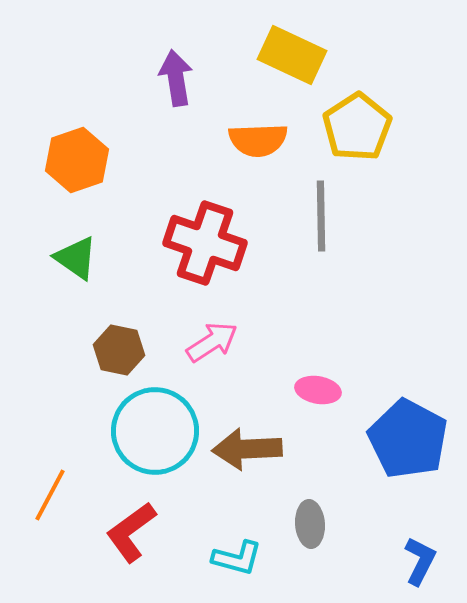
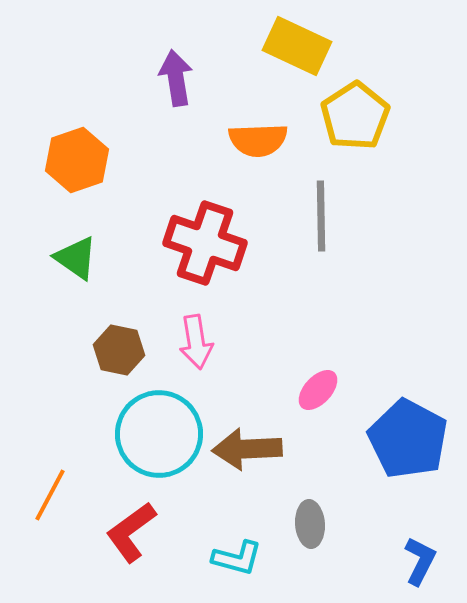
yellow rectangle: moved 5 px right, 9 px up
yellow pentagon: moved 2 px left, 11 px up
pink arrow: moved 16 px left; rotated 114 degrees clockwise
pink ellipse: rotated 57 degrees counterclockwise
cyan circle: moved 4 px right, 3 px down
